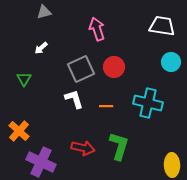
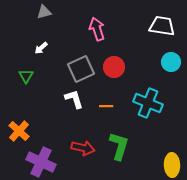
green triangle: moved 2 px right, 3 px up
cyan cross: rotated 8 degrees clockwise
